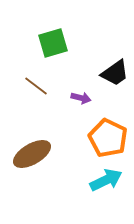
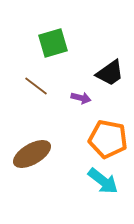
black trapezoid: moved 5 px left
orange pentagon: moved 1 px down; rotated 15 degrees counterclockwise
cyan arrow: moved 3 px left, 1 px down; rotated 64 degrees clockwise
